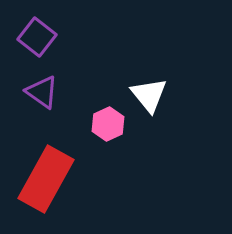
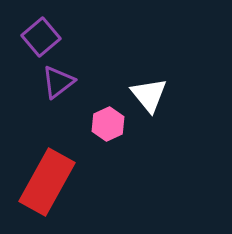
purple square: moved 4 px right; rotated 12 degrees clockwise
purple triangle: moved 16 px right, 10 px up; rotated 48 degrees clockwise
red rectangle: moved 1 px right, 3 px down
